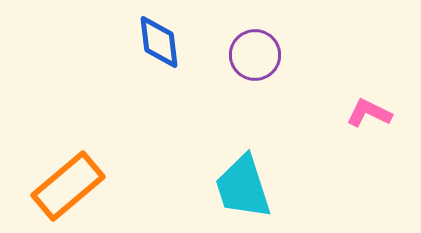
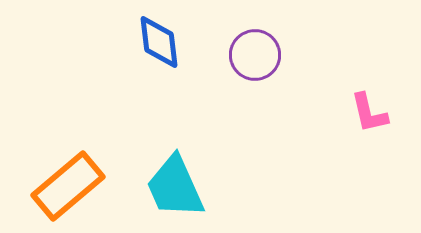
pink L-shape: rotated 129 degrees counterclockwise
cyan trapezoid: moved 68 px left; rotated 6 degrees counterclockwise
